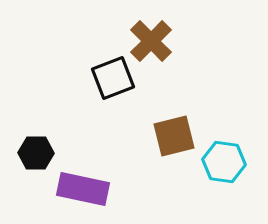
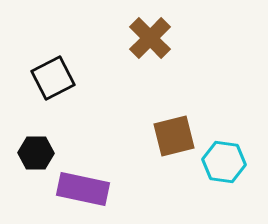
brown cross: moved 1 px left, 3 px up
black square: moved 60 px left; rotated 6 degrees counterclockwise
